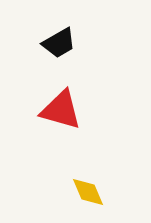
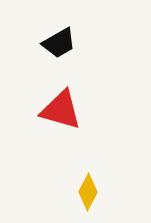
yellow diamond: rotated 51 degrees clockwise
